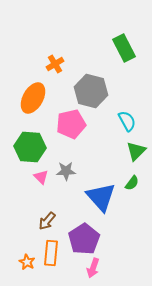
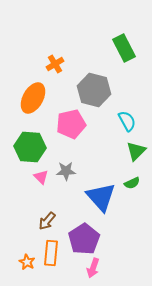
gray hexagon: moved 3 px right, 1 px up
green semicircle: rotated 28 degrees clockwise
